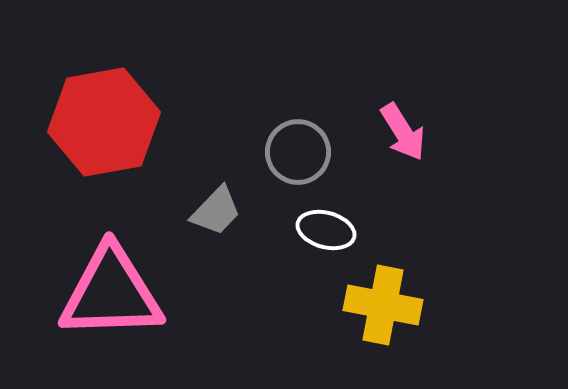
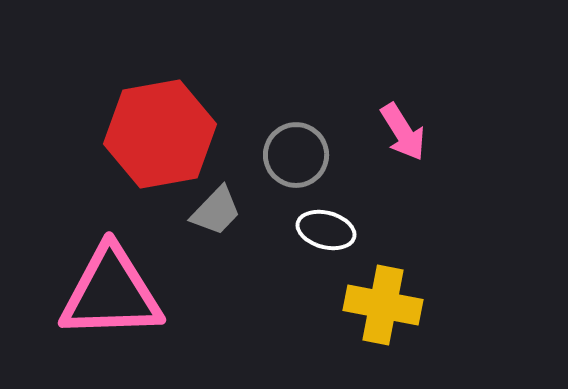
red hexagon: moved 56 px right, 12 px down
gray circle: moved 2 px left, 3 px down
